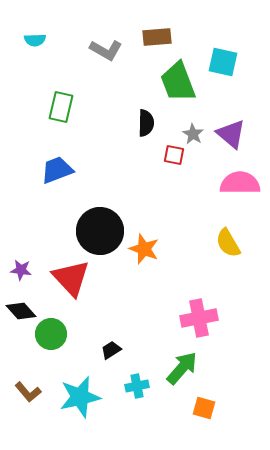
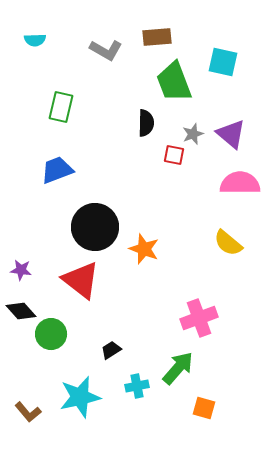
green trapezoid: moved 4 px left
gray star: rotated 20 degrees clockwise
black circle: moved 5 px left, 4 px up
yellow semicircle: rotated 20 degrees counterclockwise
red triangle: moved 10 px right, 2 px down; rotated 9 degrees counterclockwise
pink cross: rotated 9 degrees counterclockwise
green arrow: moved 4 px left
brown L-shape: moved 20 px down
